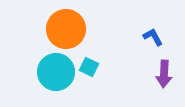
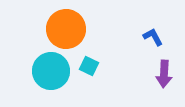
cyan square: moved 1 px up
cyan circle: moved 5 px left, 1 px up
